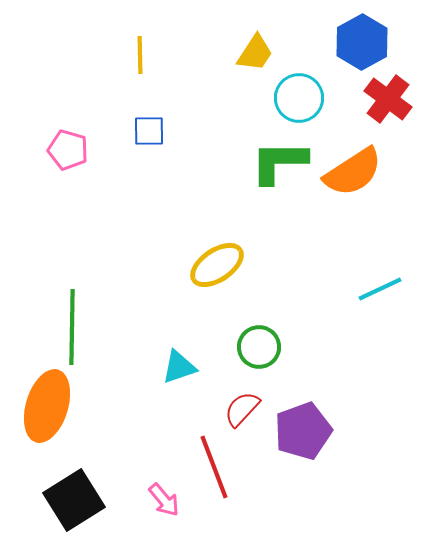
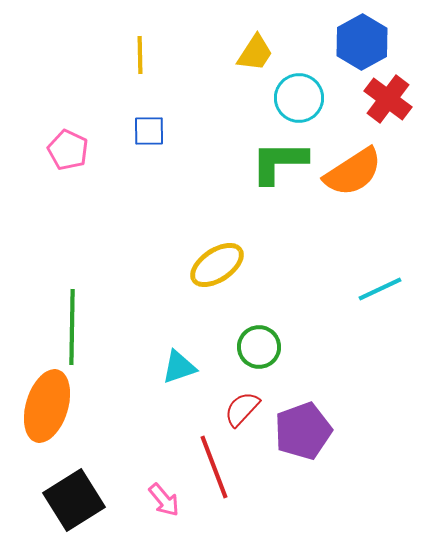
pink pentagon: rotated 9 degrees clockwise
